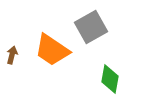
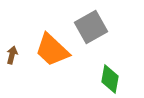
orange trapezoid: rotated 9 degrees clockwise
